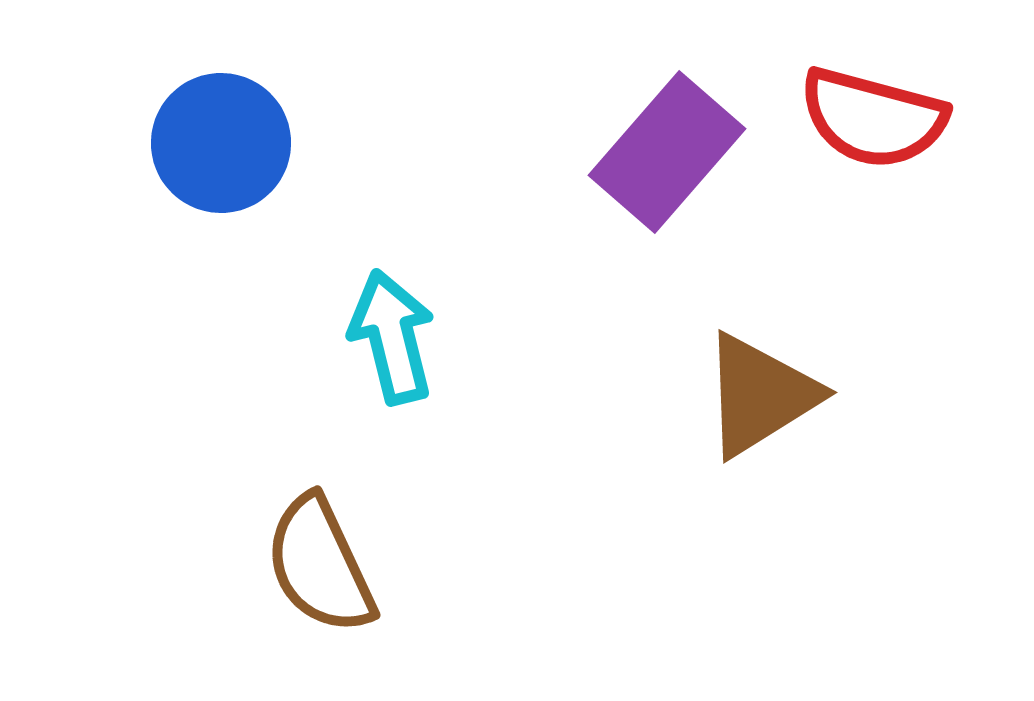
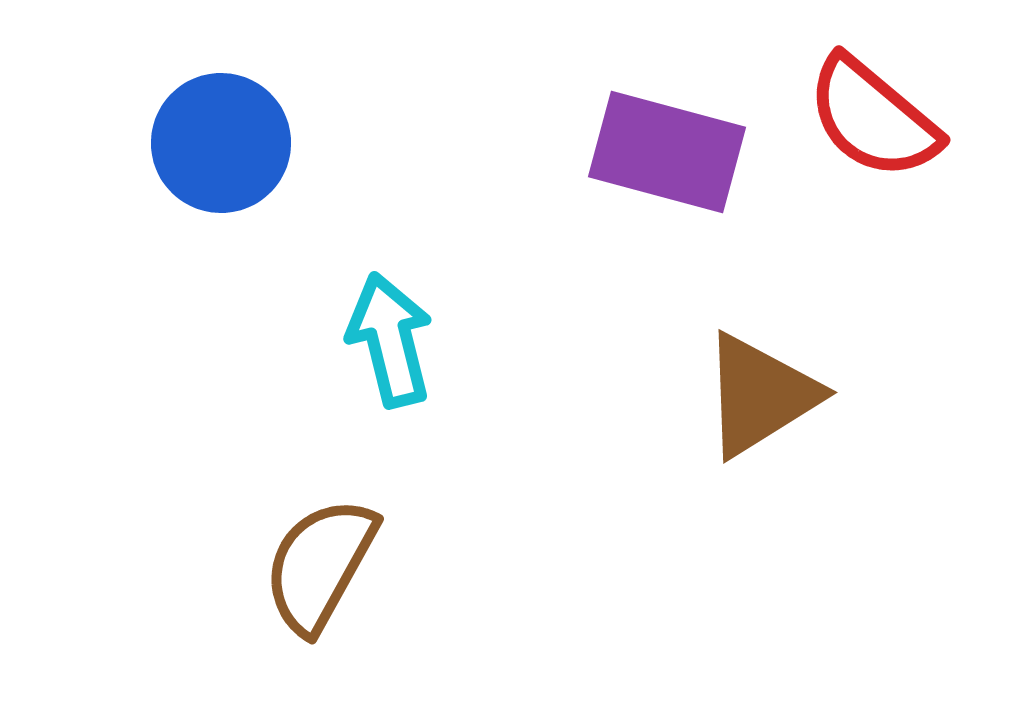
red semicircle: rotated 25 degrees clockwise
purple rectangle: rotated 64 degrees clockwise
cyan arrow: moved 2 px left, 3 px down
brown semicircle: rotated 54 degrees clockwise
